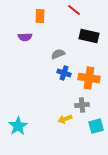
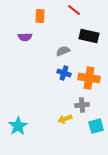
gray semicircle: moved 5 px right, 3 px up
